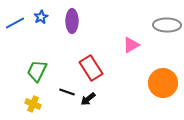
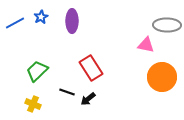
pink triangle: moved 15 px right; rotated 42 degrees clockwise
green trapezoid: rotated 20 degrees clockwise
orange circle: moved 1 px left, 6 px up
